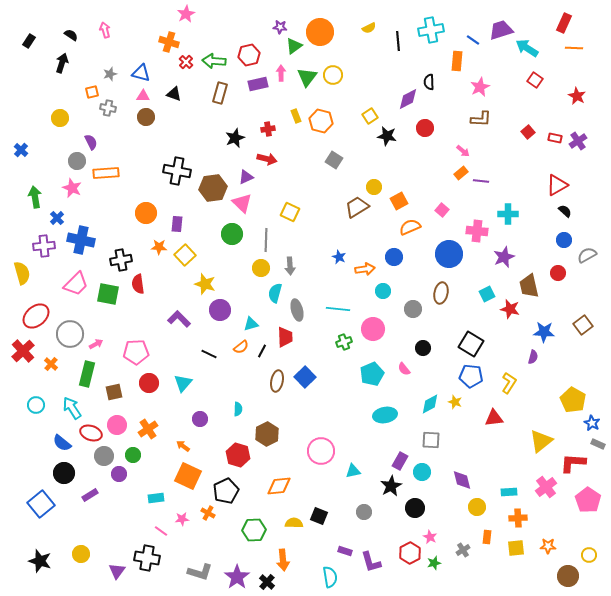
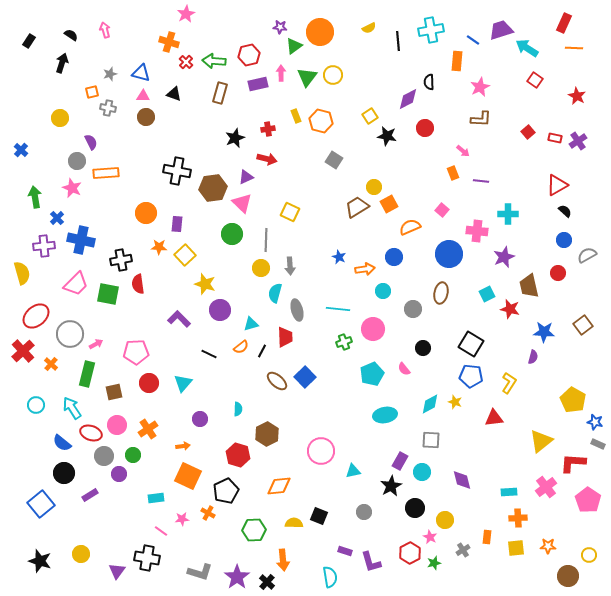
orange rectangle at (461, 173): moved 8 px left; rotated 72 degrees counterclockwise
orange square at (399, 201): moved 10 px left, 3 px down
brown ellipse at (277, 381): rotated 60 degrees counterclockwise
blue star at (592, 423): moved 3 px right, 1 px up; rotated 14 degrees counterclockwise
orange arrow at (183, 446): rotated 136 degrees clockwise
yellow circle at (477, 507): moved 32 px left, 13 px down
